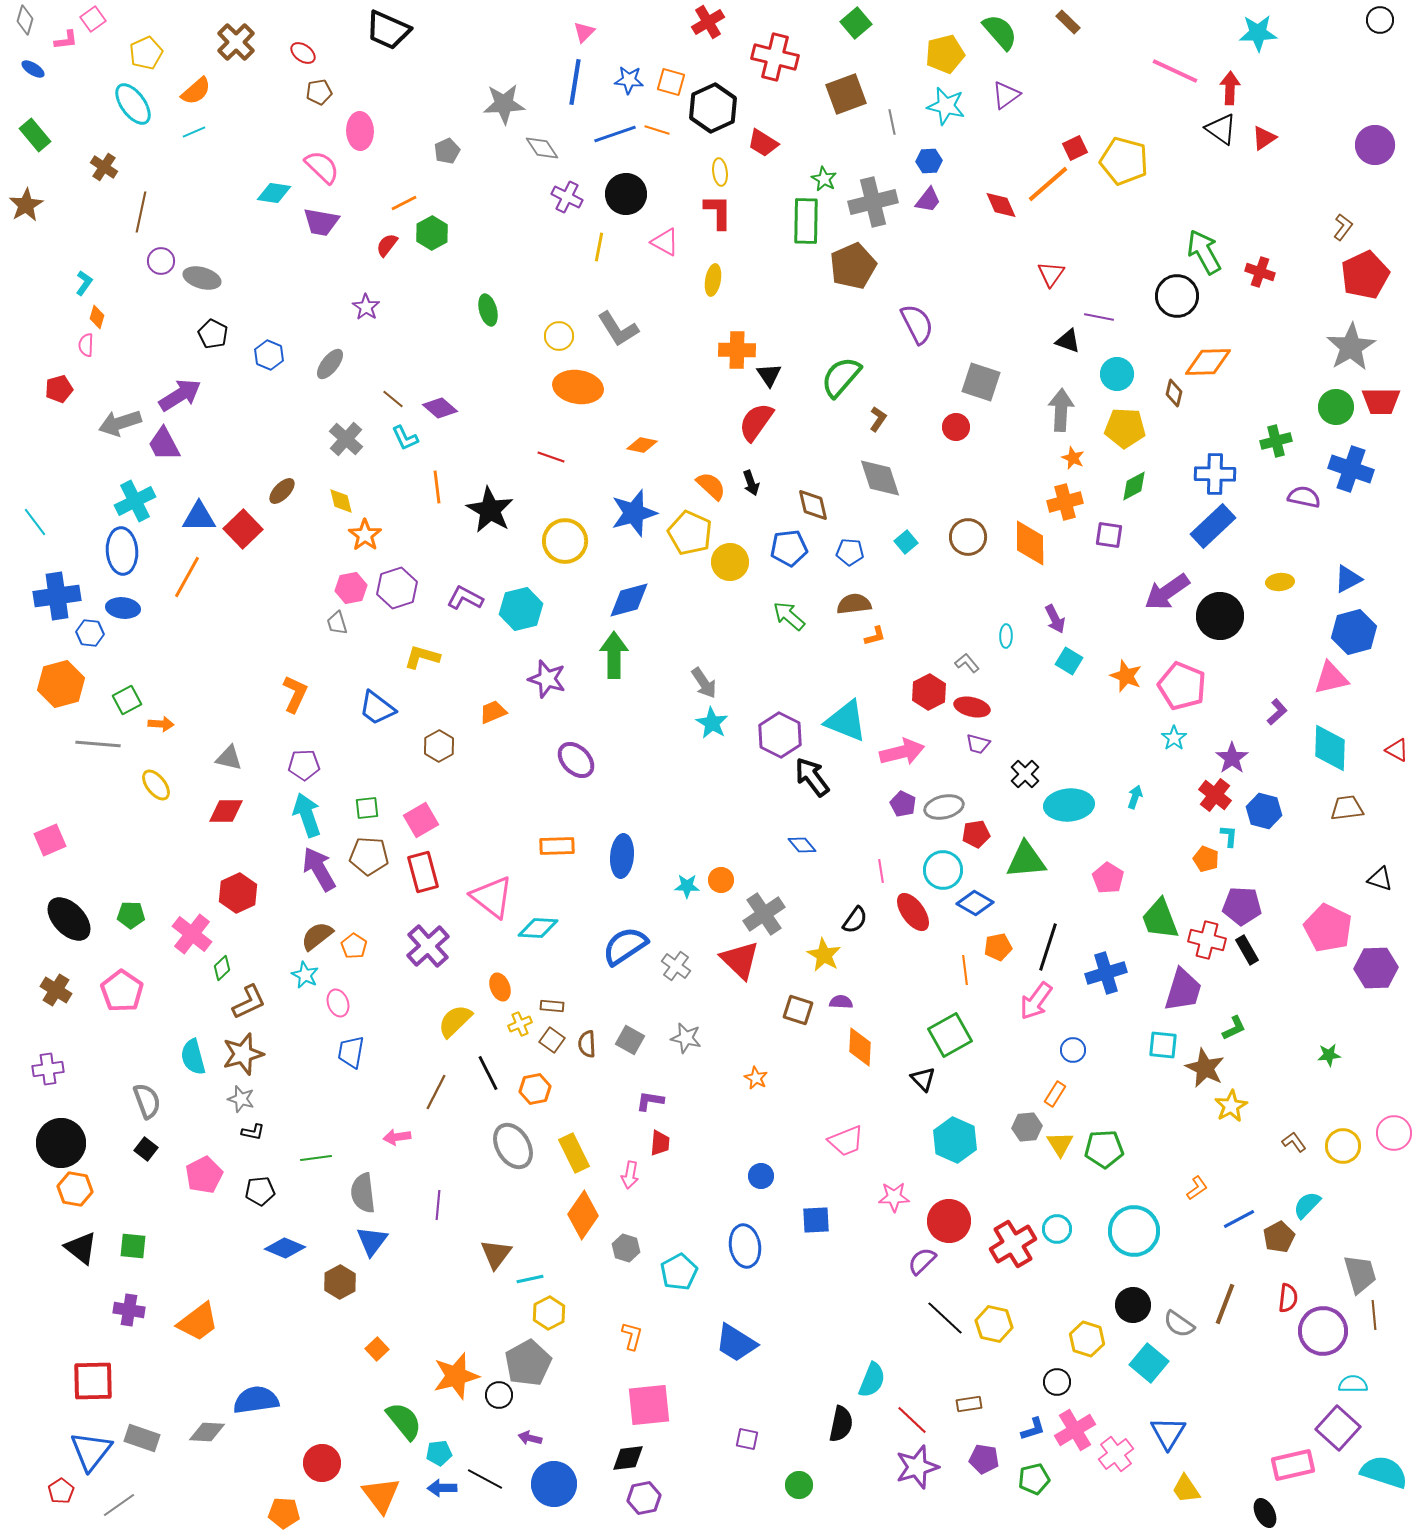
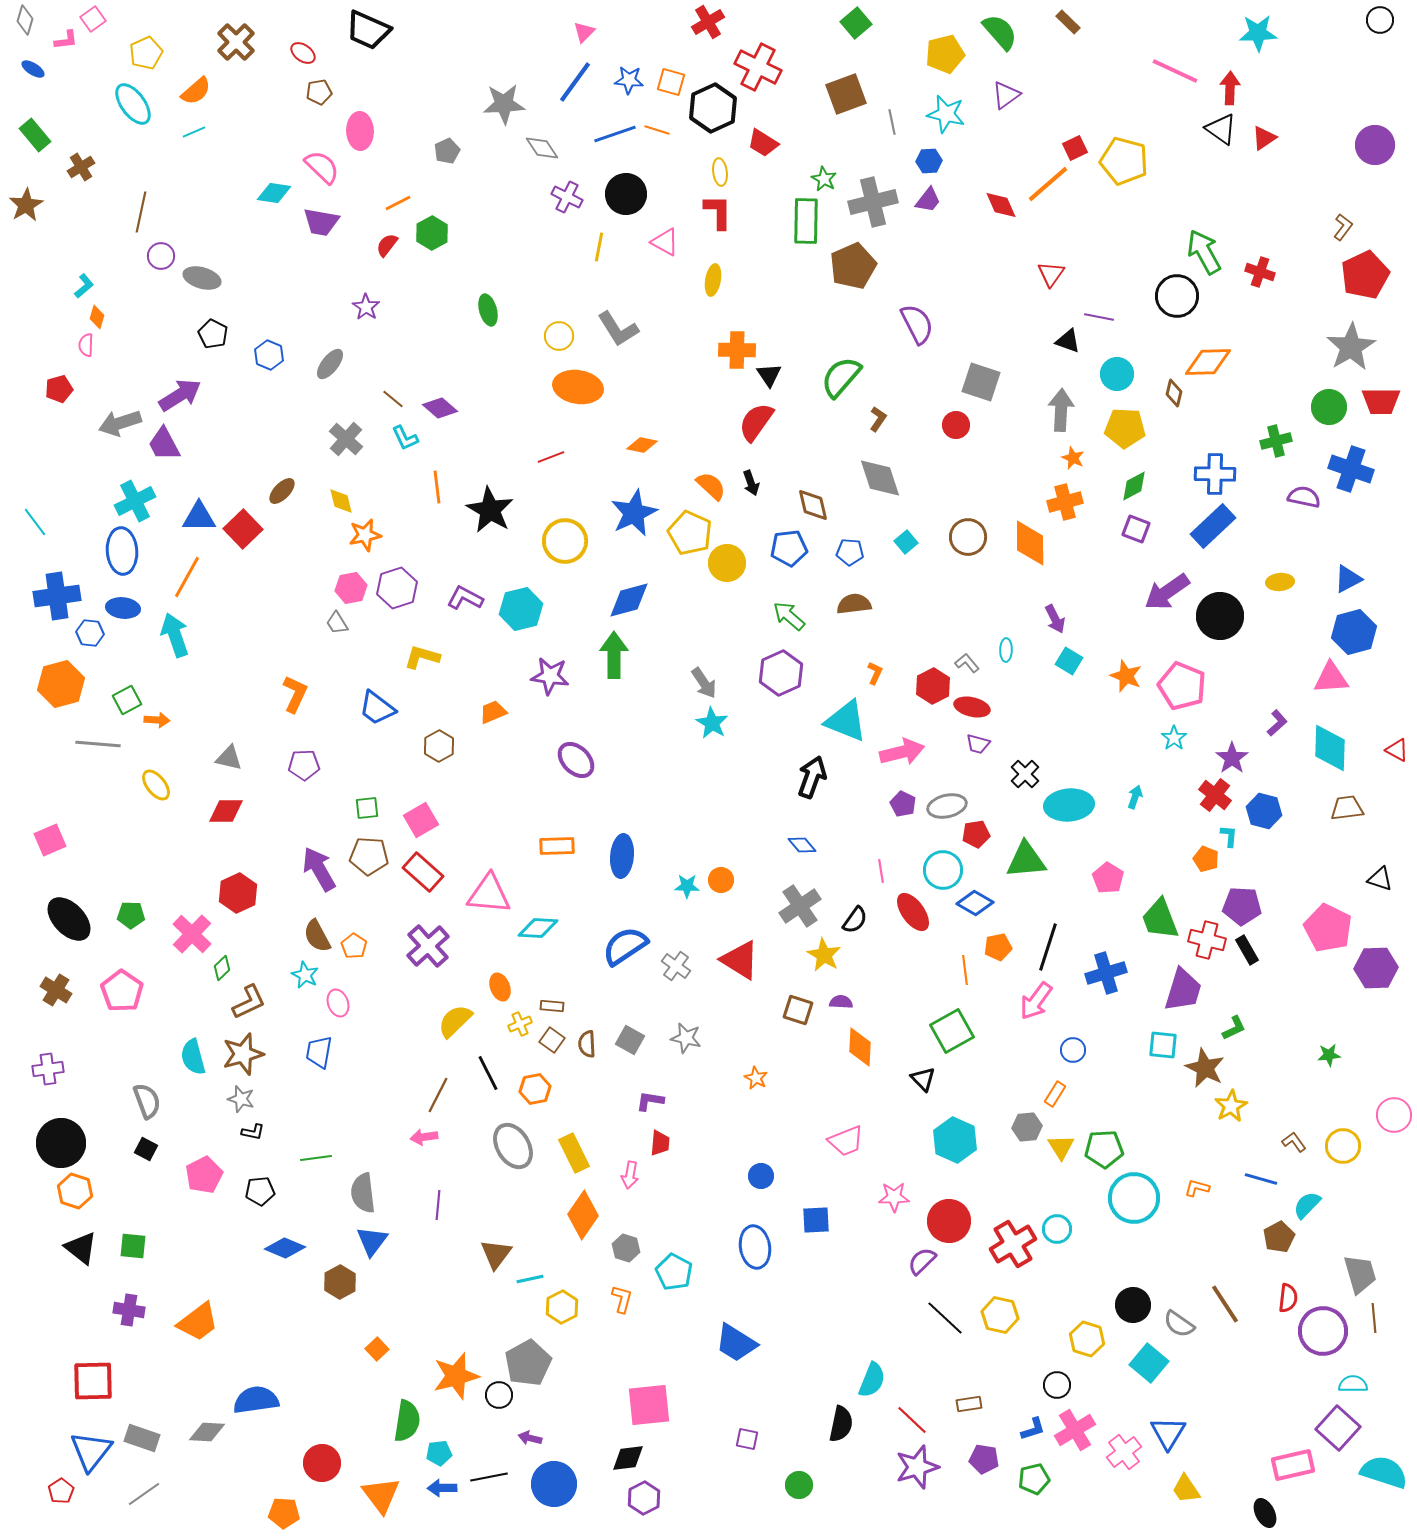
black trapezoid at (388, 30): moved 20 px left
red cross at (775, 57): moved 17 px left, 10 px down; rotated 12 degrees clockwise
blue line at (575, 82): rotated 27 degrees clockwise
cyan star at (946, 106): moved 8 px down
brown cross at (104, 167): moved 23 px left; rotated 24 degrees clockwise
orange line at (404, 203): moved 6 px left
purple circle at (161, 261): moved 5 px up
cyan L-shape at (84, 283): moved 3 px down; rotated 15 degrees clockwise
green circle at (1336, 407): moved 7 px left
red circle at (956, 427): moved 2 px up
red line at (551, 457): rotated 40 degrees counterclockwise
blue star at (634, 513): rotated 9 degrees counterclockwise
orange star at (365, 535): rotated 24 degrees clockwise
purple square at (1109, 535): moved 27 px right, 6 px up; rotated 12 degrees clockwise
yellow circle at (730, 562): moved 3 px left, 1 px down
gray trapezoid at (337, 623): rotated 15 degrees counterclockwise
orange L-shape at (875, 636): moved 37 px down; rotated 50 degrees counterclockwise
cyan ellipse at (1006, 636): moved 14 px down
pink triangle at (1331, 678): rotated 9 degrees clockwise
purple star at (547, 679): moved 3 px right, 3 px up; rotated 9 degrees counterclockwise
red hexagon at (929, 692): moved 4 px right, 6 px up
purple L-shape at (1277, 712): moved 11 px down
orange arrow at (161, 724): moved 4 px left, 4 px up
purple hexagon at (780, 735): moved 1 px right, 62 px up; rotated 9 degrees clockwise
black arrow at (812, 777): rotated 57 degrees clockwise
gray ellipse at (944, 807): moved 3 px right, 1 px up
cyan arrow at (307, 815): moved 132 px left, 180 px up
red rectangle at (423, 872): rotated 33 degrees counterclockwise
pink triangle at (492, 897): moved 3 px left, 3 px up; rotated 33 degrees counterclockwise
gray cross at (764, 914): moved 36 px right, 8 px up
pink cross at (192, 934): rotated 6 degrees clockwise
brown semicircle at (317, 936): rotated 80 degrees counterclockwise
red triangle at (740, 960): rotated 12 degrees counterclockwise
green square at (950, 1035): moved 2 px right, 4 px up
blue trapezoid at (351, 1052): moved 32 px left
brown line at (436, 1092): moved 2 px right, 3 px down
pink circle at (1394, 1133): moved 18 px up
pink arrow at (397, 1137): moved 27 px right
yellow triangle at (1060, 1144): moved 1 px right, 3 px down
black square at (146, 1149): rotated 10 degrees counterclockwise
orange L-shape at (1197, 1188): rotated 130 degrees counterclockwise
orange hexagon at (75, 1189): moved 2 px down; rotated 8 degrees clockwise
blue line at (1239, 1219): moved 22 px right, 40 px up; rotated 44 degrees clockwise
cyan circle at (1134, 1231): moved 33 px up
blue ellipse at (745, 1246): moved 10 px right, 1 px down
cyan pentagon at (679, 1272): moved 5 px left; rotated 15 degrees counterclockwise
brown line at (1225, 1304): rotated 54 degrees counterclockwise
yellow hexagon at (549, 1313): moved 13 px right, 6 px up
brown line at (1374, 1315): moved 3 px down
yellow hexagon at (994, 1324): moved 6 px right, 9 px up
orange L-shape at (632, 1336): moved 10 px left, 37 px up
black circle at (1057, 1382): moved 3 px down
green semicircle at (404, 1421): moved 3 px right; rotated 48 degrees clockwise
pink cross at (1116, 1454): moved 8 px right, 2 px up
black line at (485, 1479): moved 4 px right, 2 px up; rotated 39 degrees counterclockwise
purple hexagon at (644, 1498): rotated 16 degrees counterclockwise
gray line at (119, 1505): moved 25 px right, 11 px up
